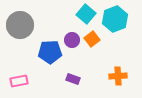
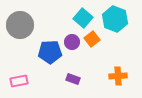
cyan square: moved 3 px left, 4 px down
cyan hexagon: rotated 20 degrees counterclockwise
purple circle: moved 2 px down
